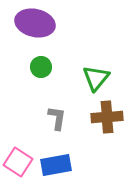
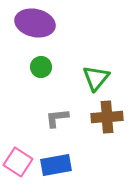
gray L-shape: rotated 105 degrees counterclockwise
